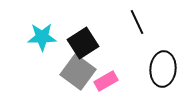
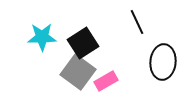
black ellipse: moved 7 px up
